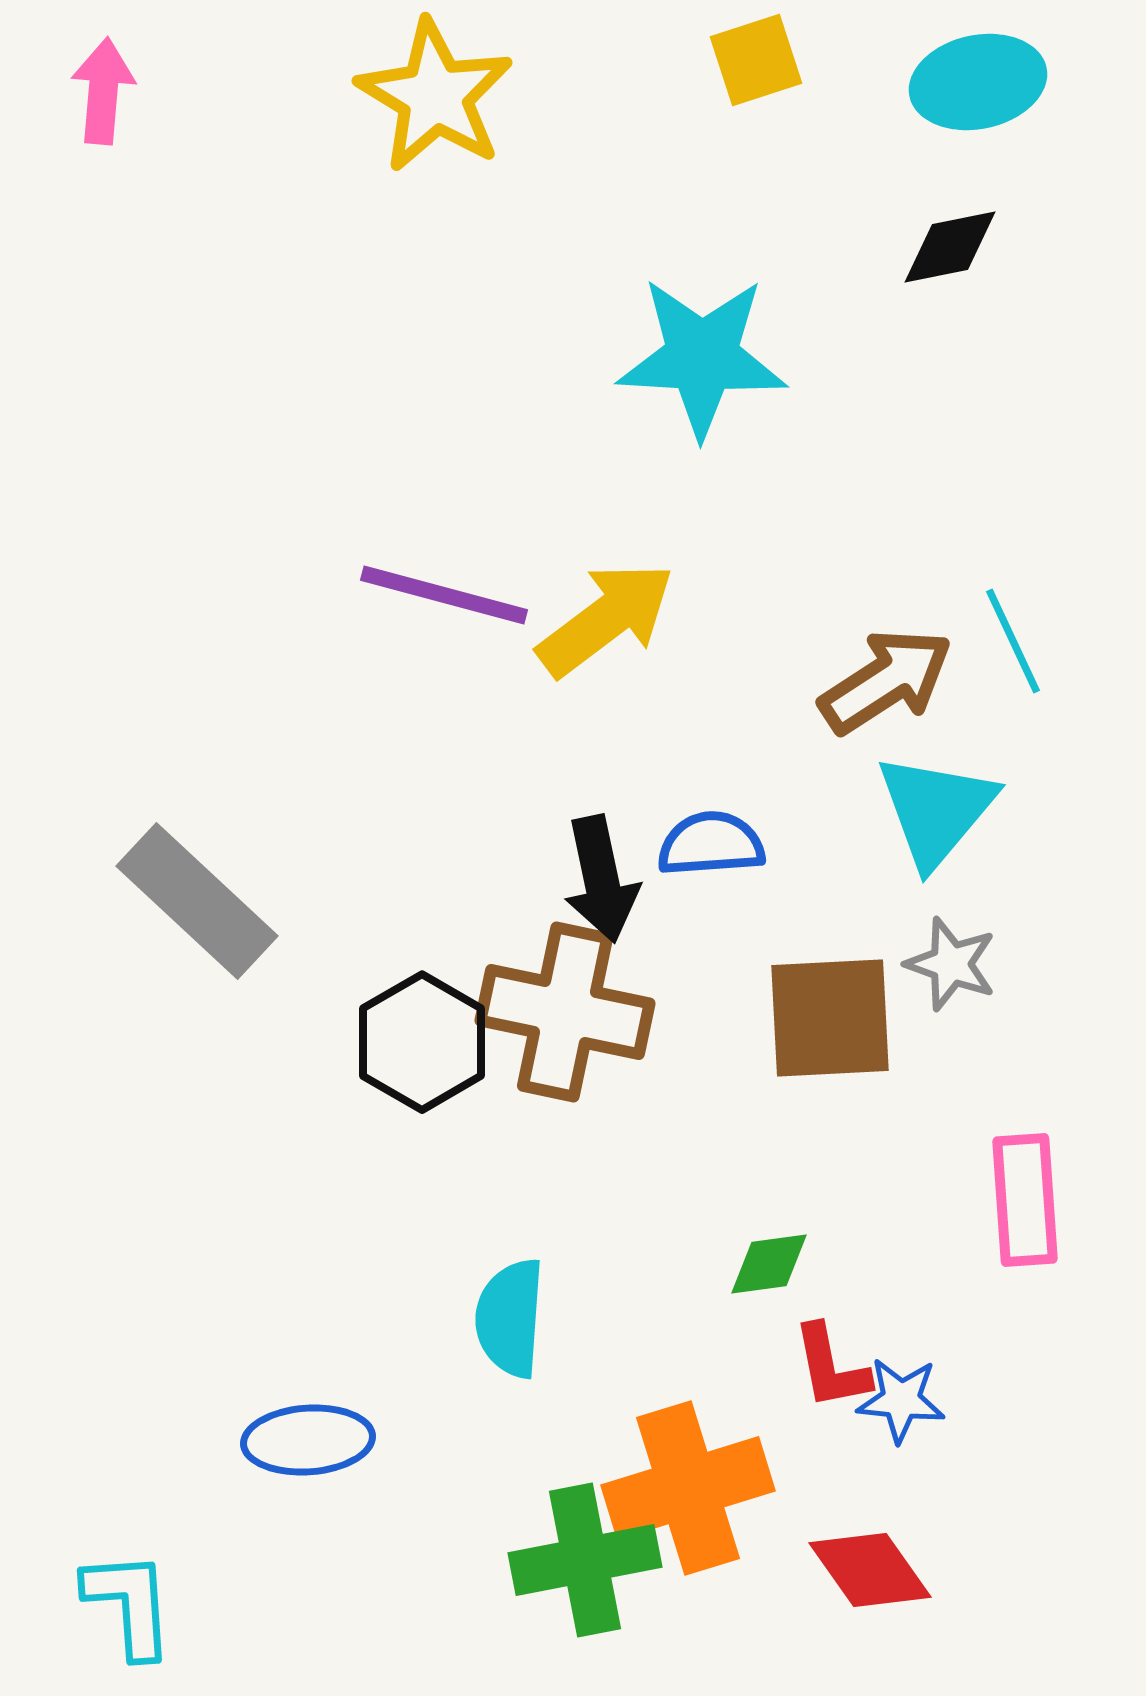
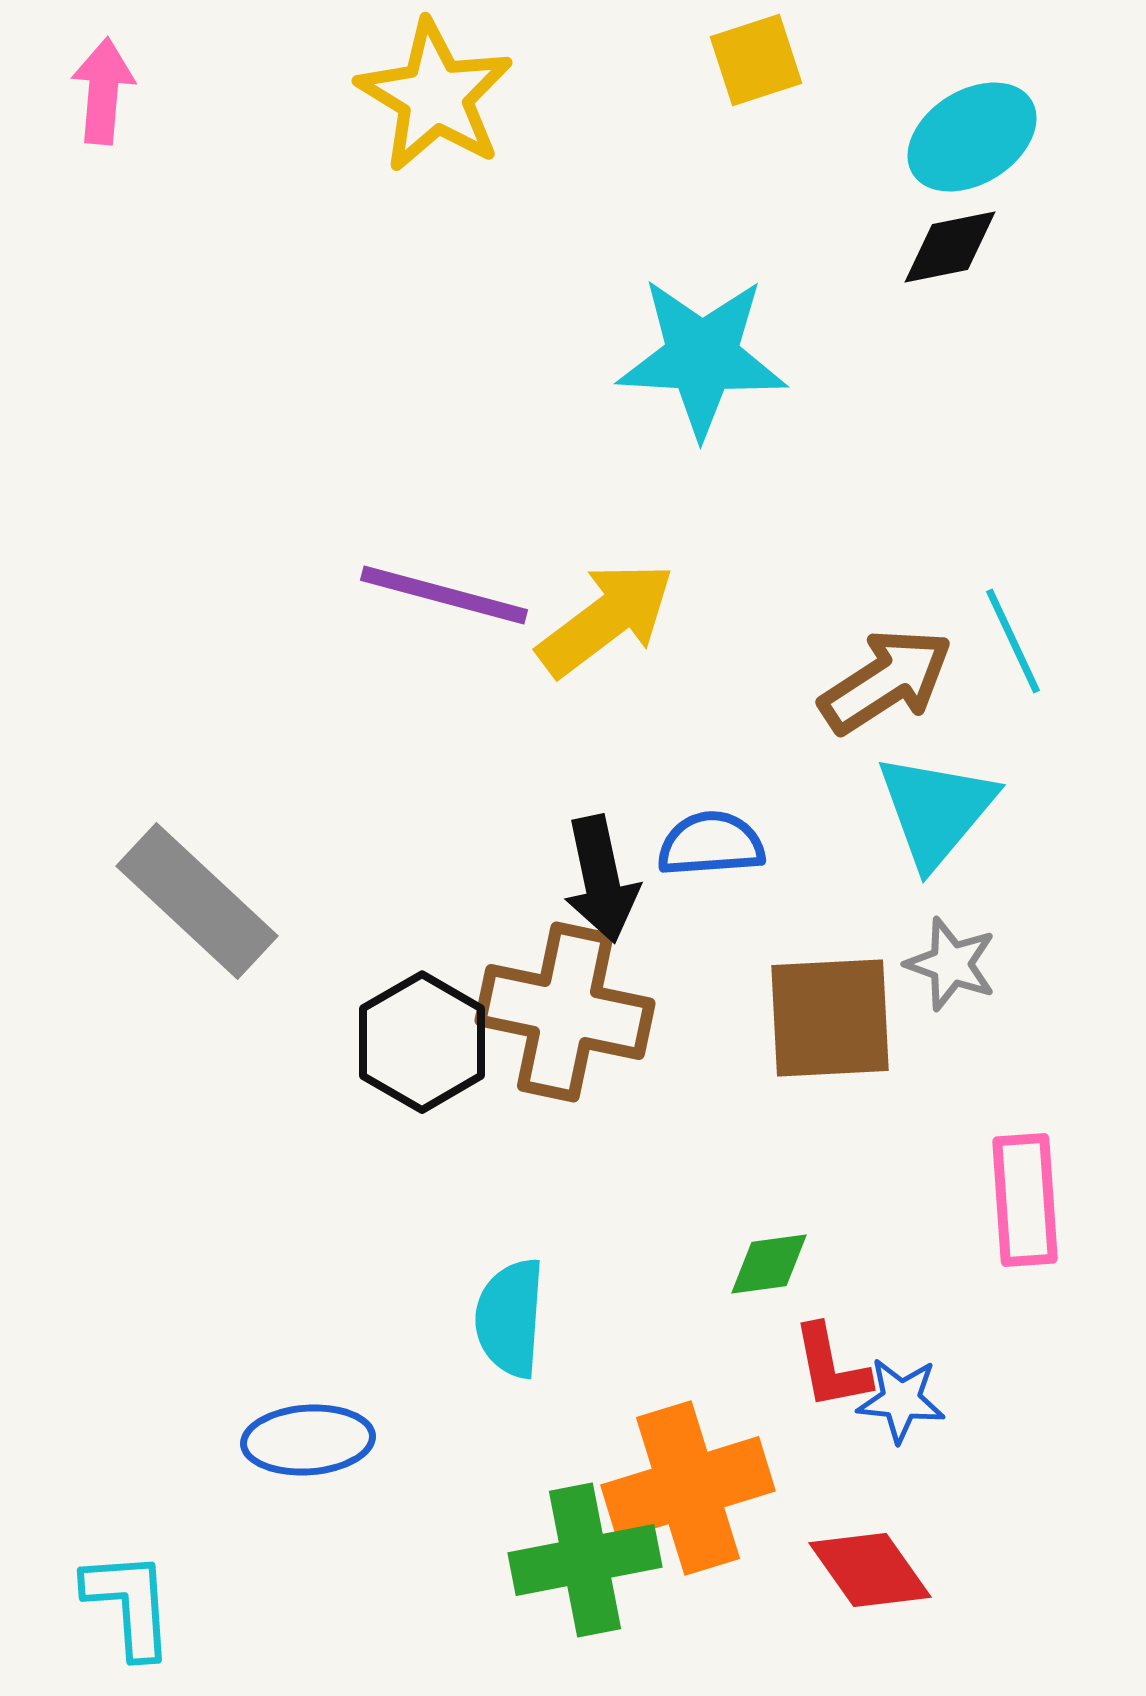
cyan ellipse: moved 6 px left, 55 px down; rotated 20 degrees counterclockwise
